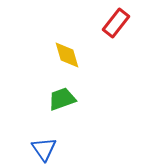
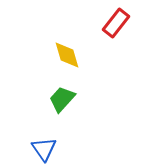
green trapezoid: rotated 28 degrees counterclockwise
